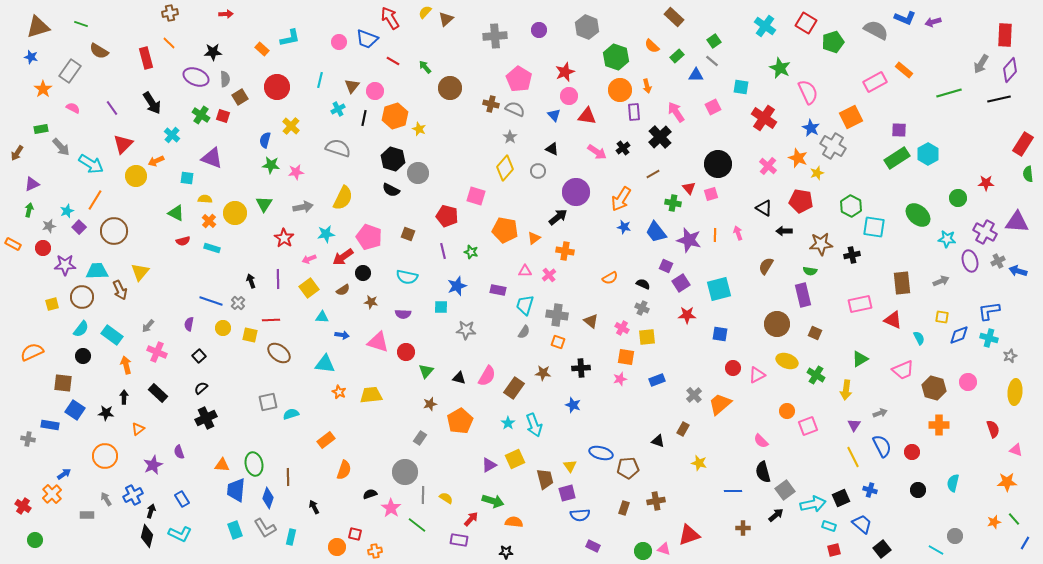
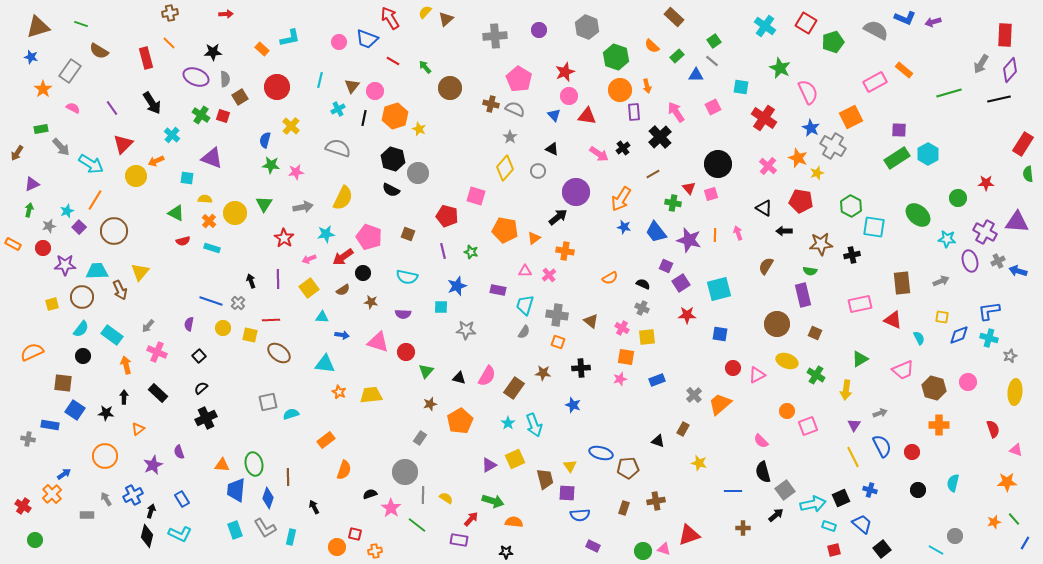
pink arrow at (597, 152): moved 2 px right, 2 px down
purple square at (567, 493): rotated 18 degrees clockwise
